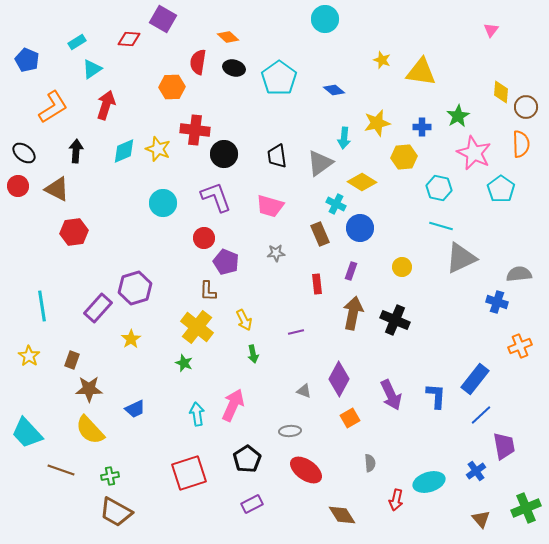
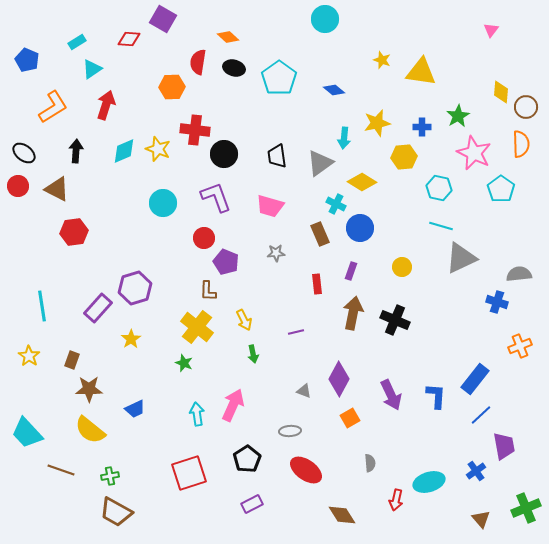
yellow semicircle at (90, 430): rotated 8 degrees counterclockwise
